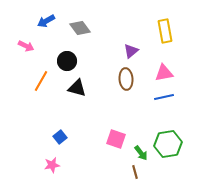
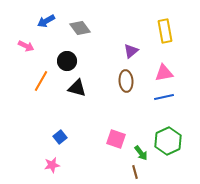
brown ellipse: moved 2 px down
green hexagon: moved 3 px up; rotated 16 degrees counterclockwise
